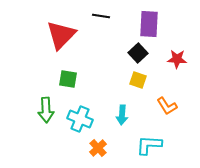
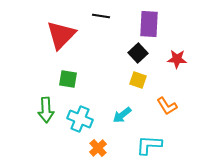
cyan arrow: rotated 48 degrees clockwise
